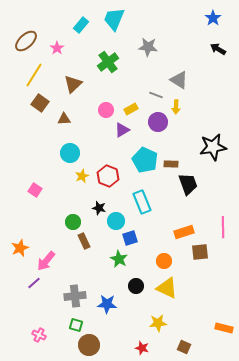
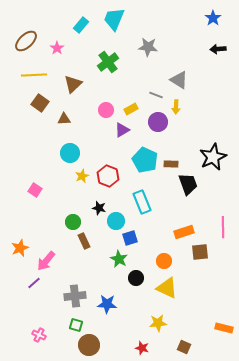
black arrow at (218, 49): rotated 35 degrees counterclockwise
yellow line at (34, 75): rotated 55 degrees clockwise
black star at (213, 147): moved 10 px down; rotated 16 degrees counterclockwise
black circle at (136, 286): moved 8 px up
